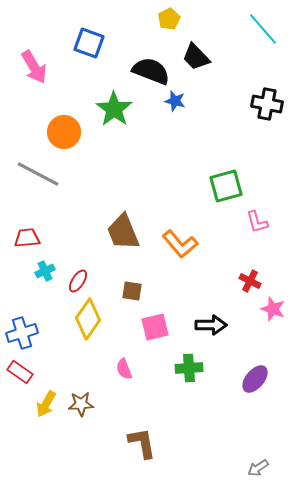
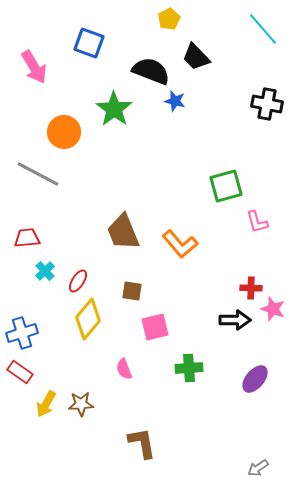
cyan cross: rotated 18 degrees counterclockwise
red cross: moved 1 px right, 7 px down; rotated 25 degrees counterclockwise
yellow diamond: rotated 6 degrees clockwise
black arrow: moved 24 px right, 5 px up
